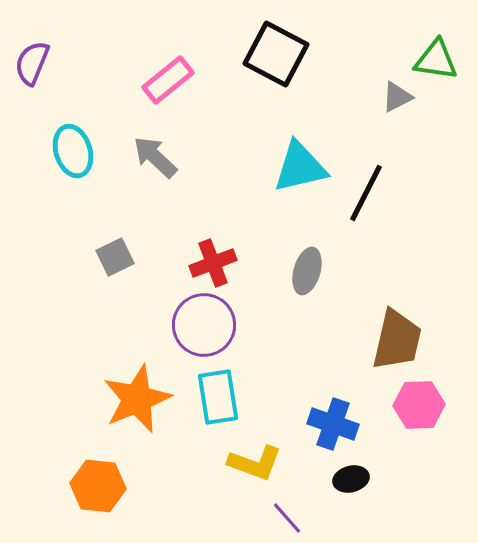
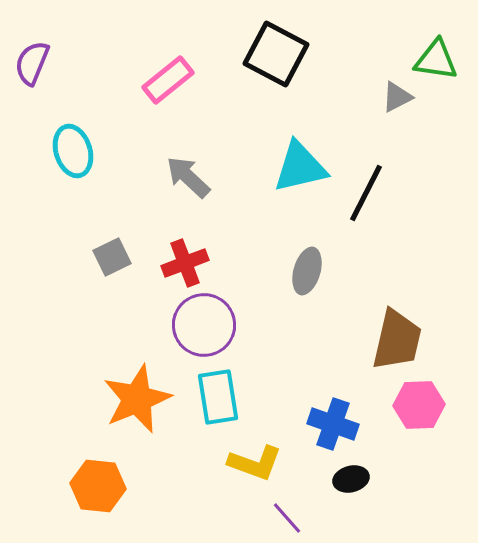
gray arrow: moved 33 px right, 20 px down
gray square: moved 3 px left
red cross: moved 28 px left
